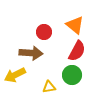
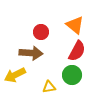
red circle: moved 3 px left
